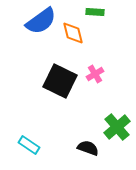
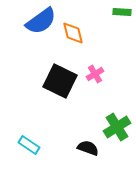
green rectangle: moved 27 px right
green cross: rotated 8 degrees clockwise
